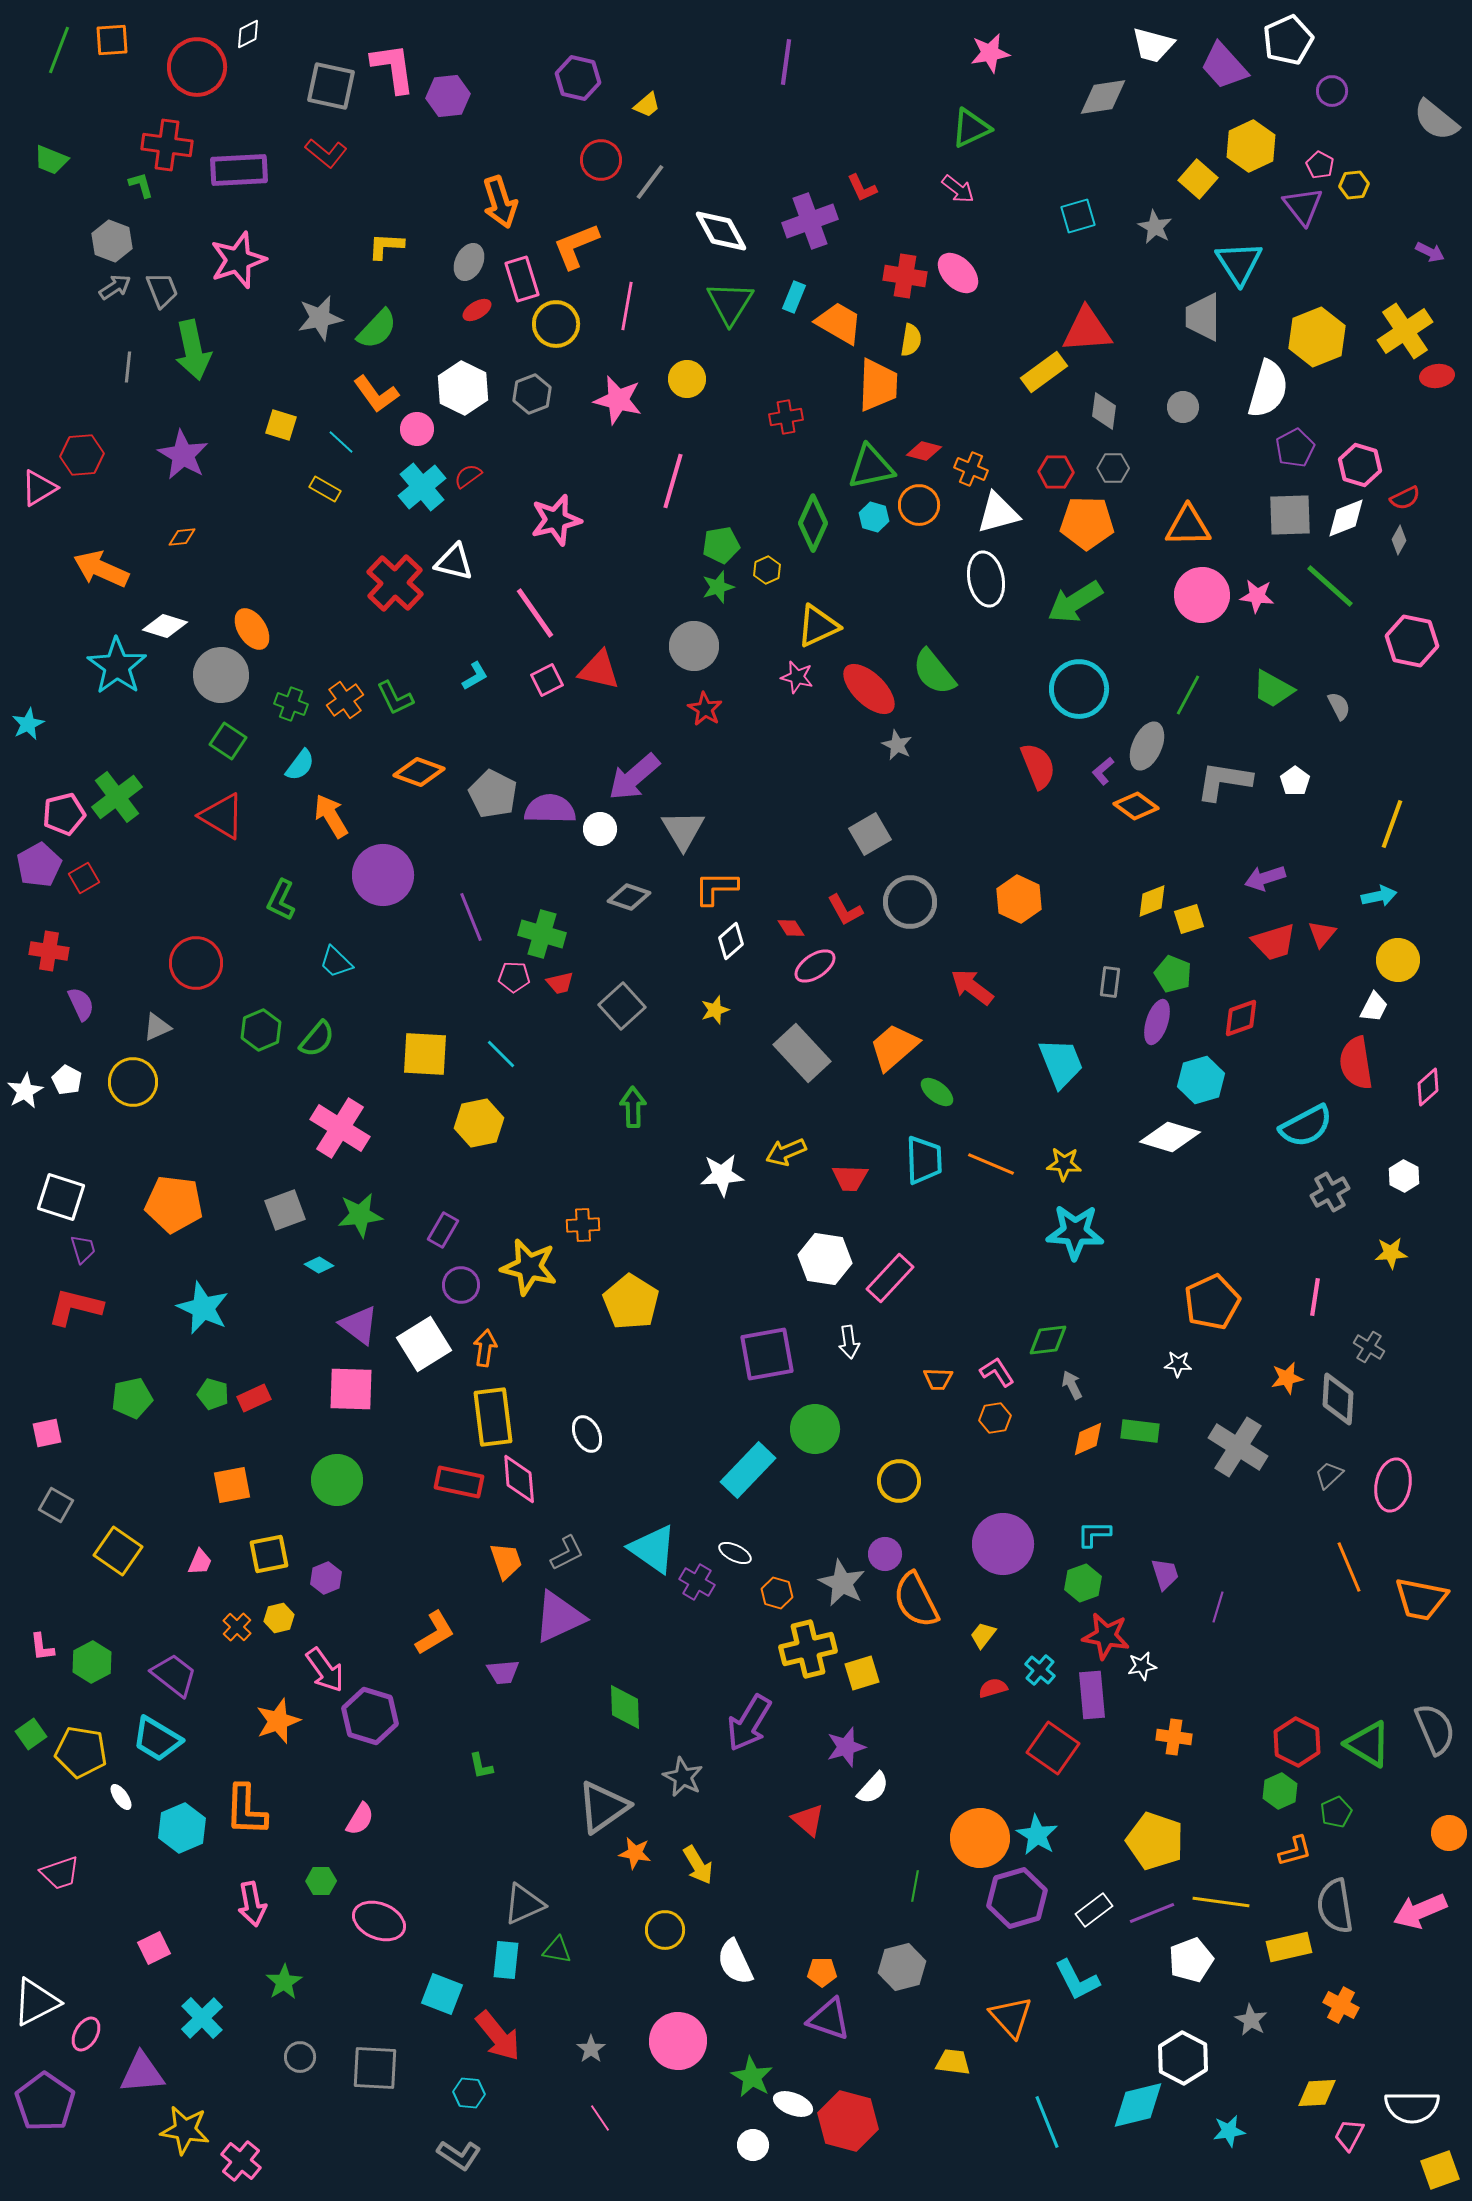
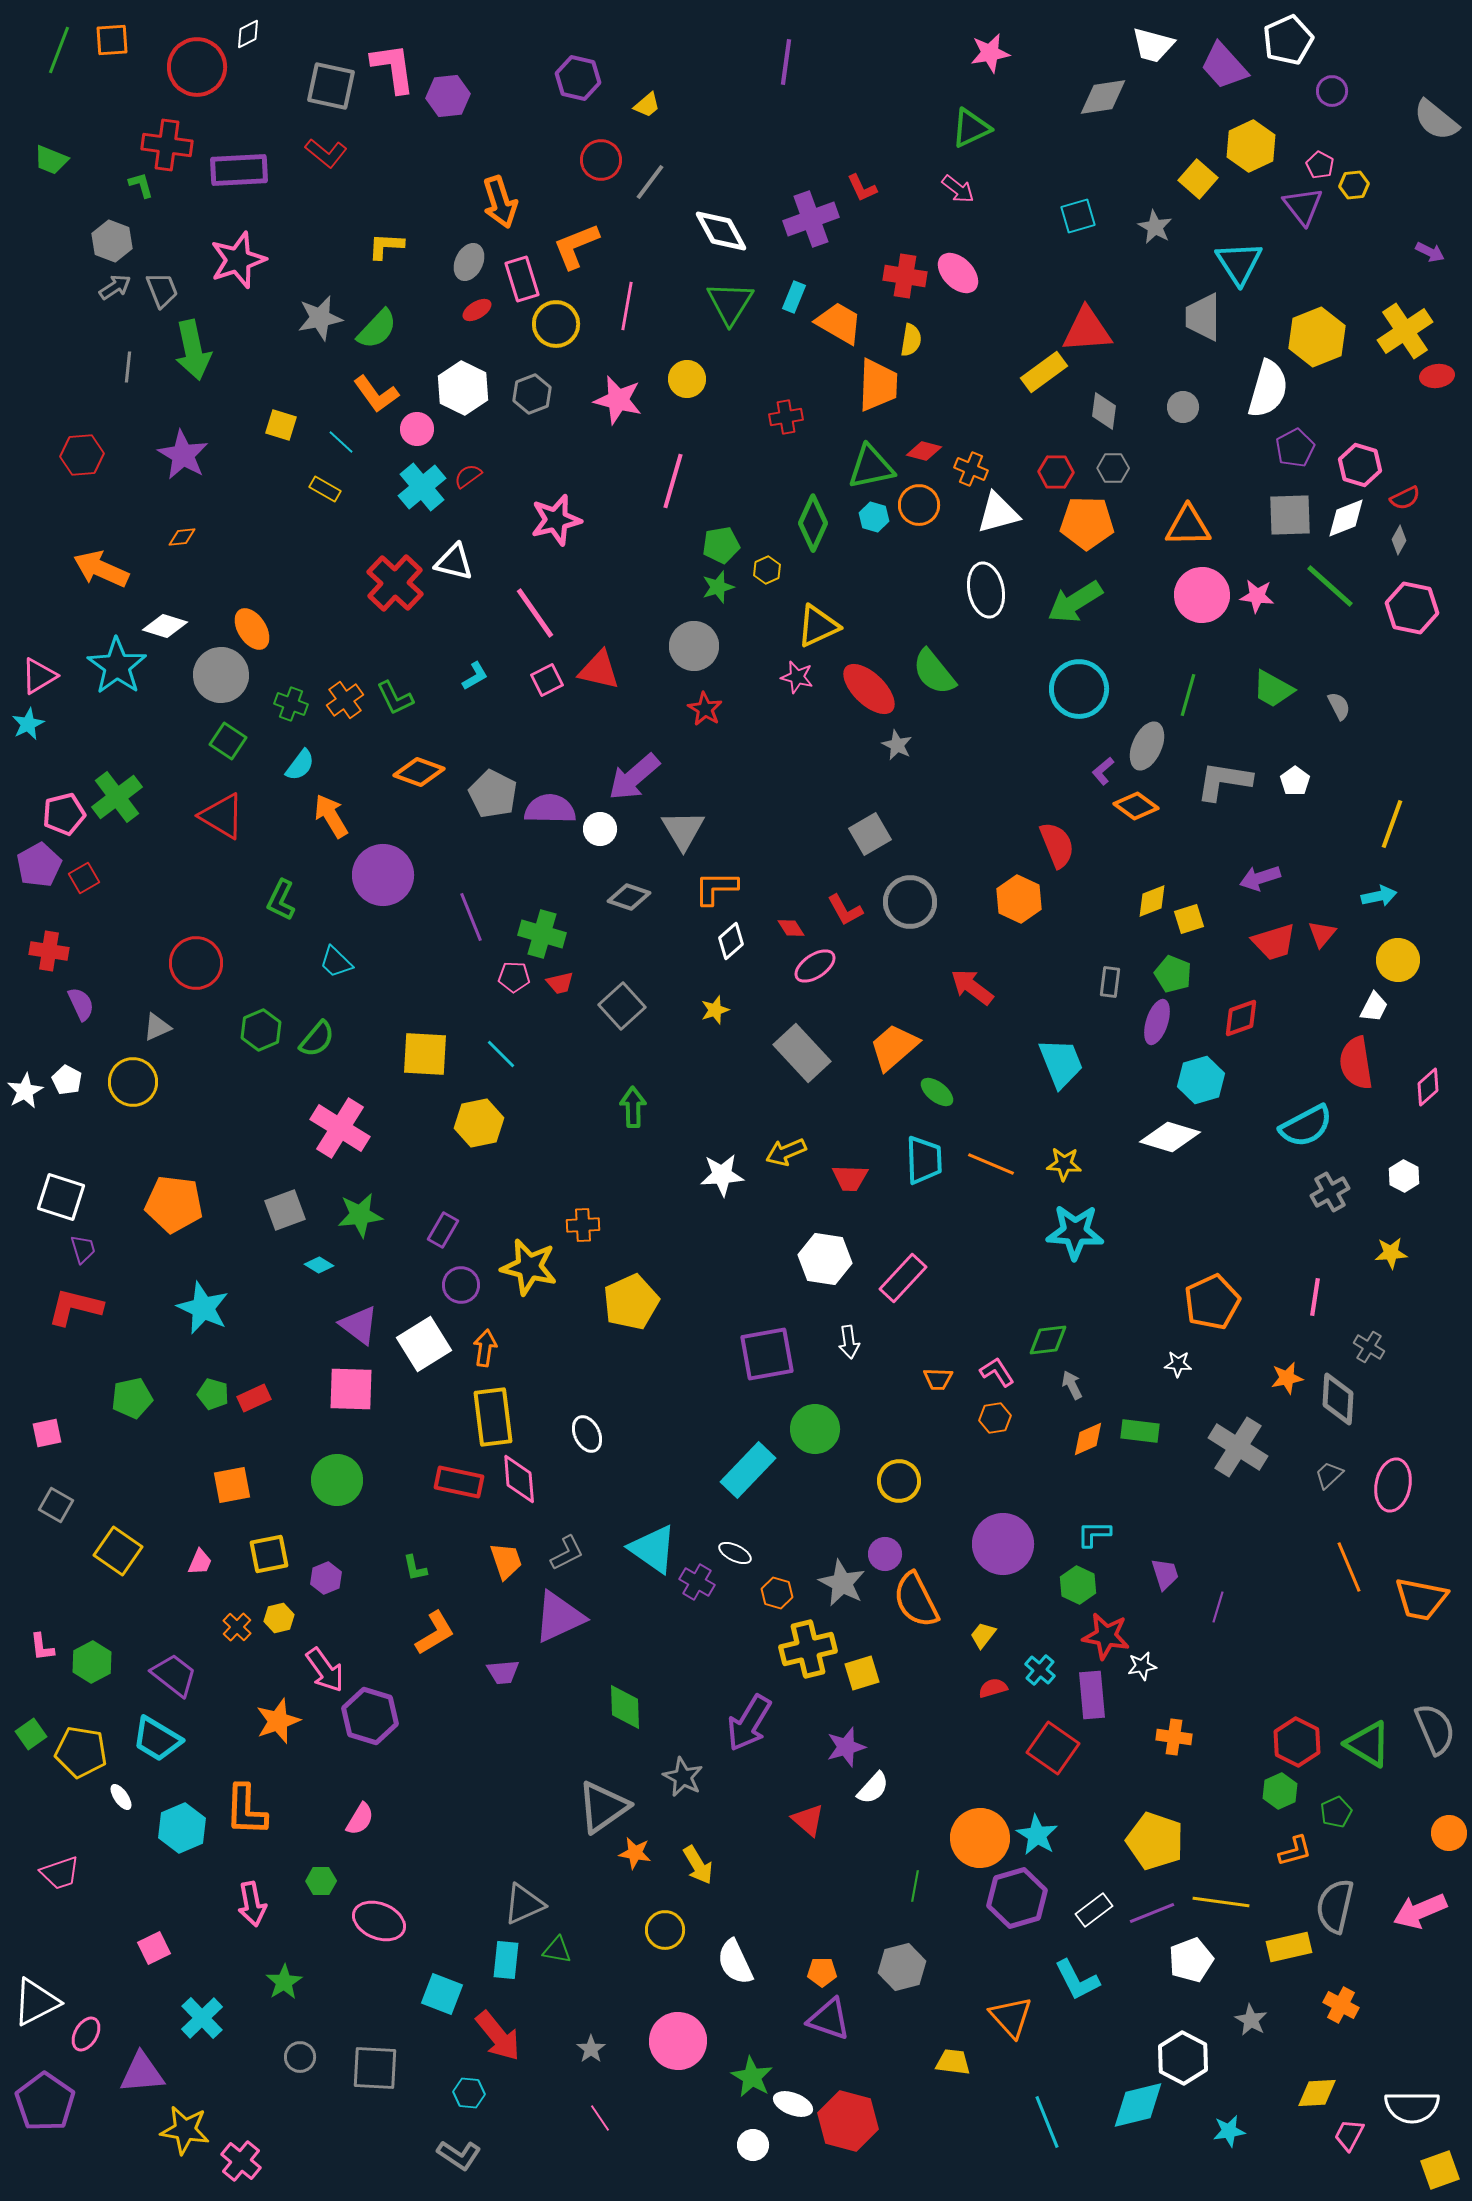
purple cross at (810, 221): moved 1 px right, 2 px up
pink triangle at (39, 488): moved 188 px down
white ellipse at (986, 579): moved 11 px down
pink hexagon at (1412, 641): moved 33 px up
green line at (1188, 695): rotated 12 degrees counterclockwise
red semicircle at (1038, 766): moved 19 px right, 79 px down
purple arrow at (1265, 878): moved 5 px left
pink rectangle at (890, 1278): moved 13 px right
yellow pentagon at (631, 1302): rotated 16 degrees clockwise
green hexagon at (1083, 1583): moved 5 px left, 2 px down; rotated 15 degrees counterclockwise
green L-shape at (481, 1766): moved 66 px left, 198 px up
gray semicircle at (1335, 1906): rotated 22 degrees clockwise
